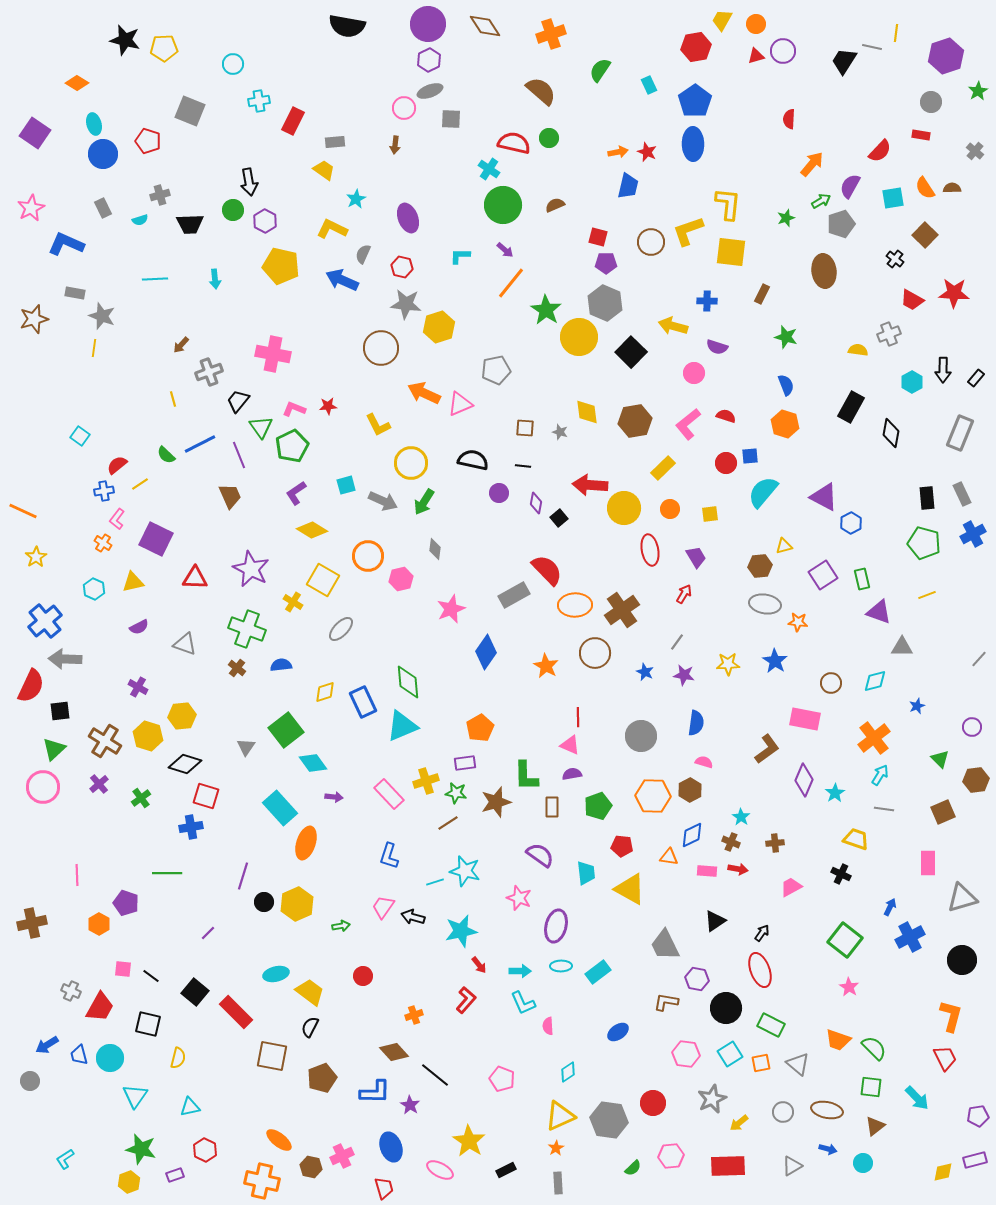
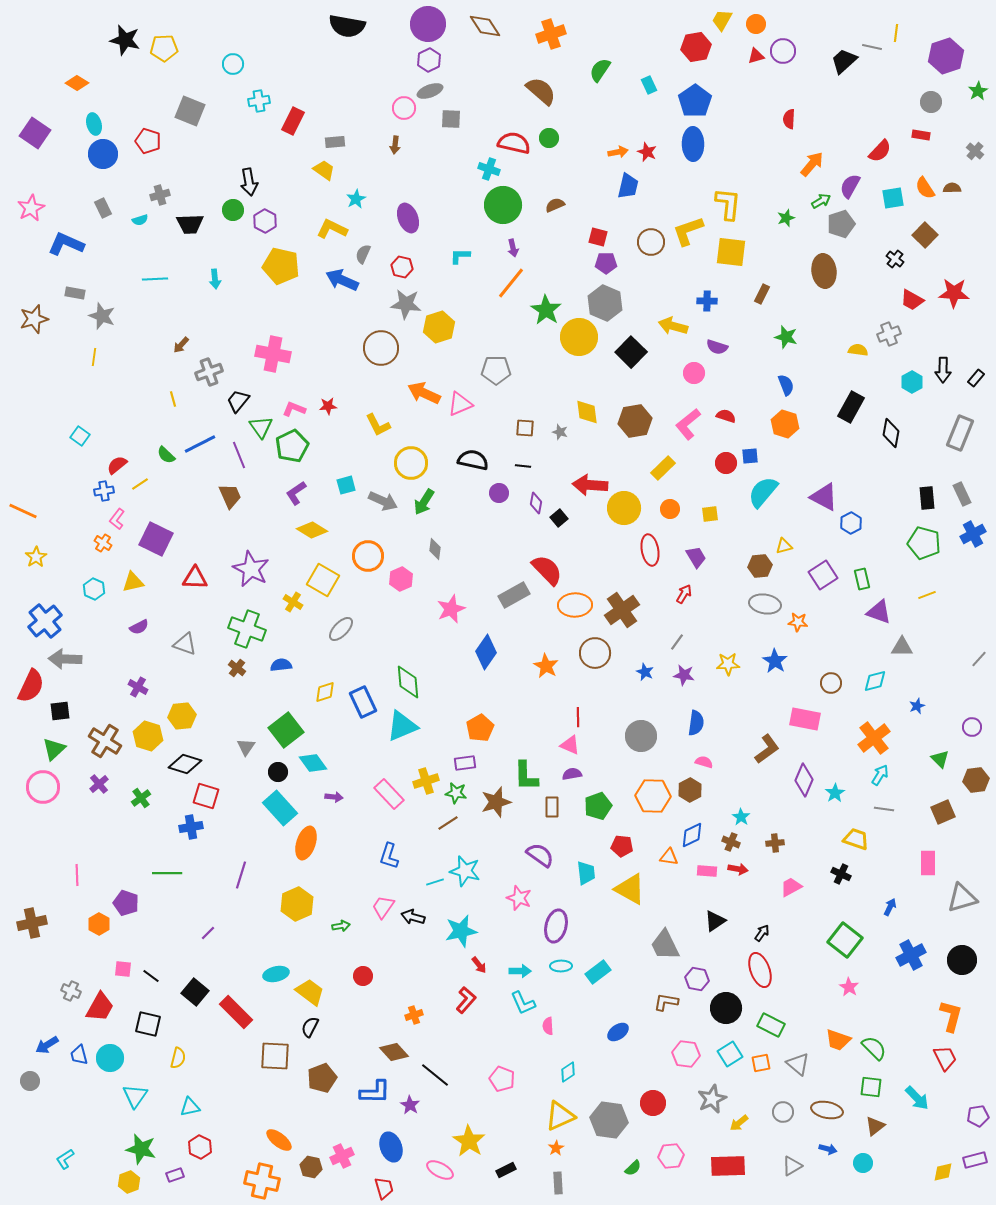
black trapezoid at (844, 61): rotated 16 degrees clockwise
cyan cross at (489, 169): rotated 15 degrees counterclockwise
purple arrow at (505, 250): moved 8 px right, 2 px up; rotated 36 degrees clockwise
yellow line at (94, 348): moved 9 px down
gray pentagon at (496, 370): rotated 12 degrees clockwise
pink hexagon at (401, 579): rotated 10 degrees counterclockwise
purple line at (243, 876): moved 2 px left, 1 px up
black circle at (264, 902): moved 14 px right, 130 px up
blue cross at (910, 937): moved 1 px right, 18 px down
brown square at (272, 1056): moved 3 px right; rotated 8 degrees counterclockwise
red hexagon at (205, 1150): moved 5 px left, 3 px up
